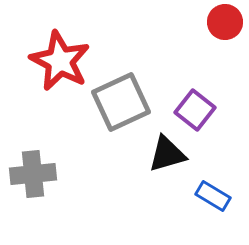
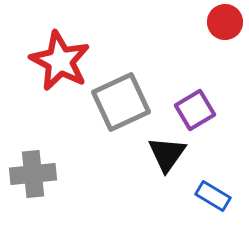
purple square: rotated 21 degrees clockwise
black triangle: rotated 39 degrees counterclockwise
